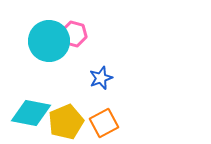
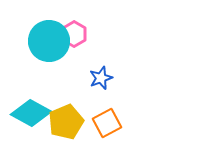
pink hexagon: rotated 15 degrees clockwise
cyan diamond: rotated 18 degrees clockwise
orange square: moved 3 px right
